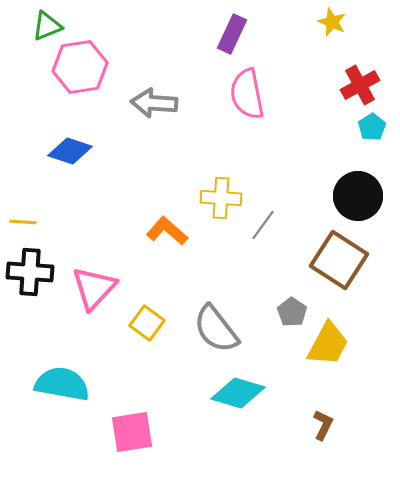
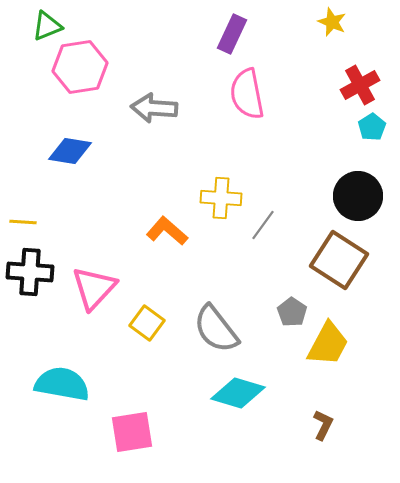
gray arrow: moved 5 px down
blue diamond: rotated 9 degrees counterclockwise
